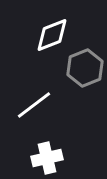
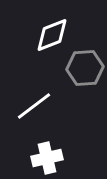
gray hexagon: rotated 18 degrees clockwise
white line: moved 1 px down
